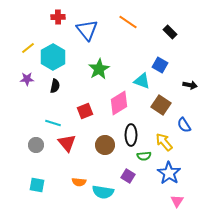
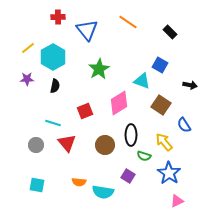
green semicircle: rotated 24 degrees clockwise
pink triangle: rotated 32 degrees clockwise
